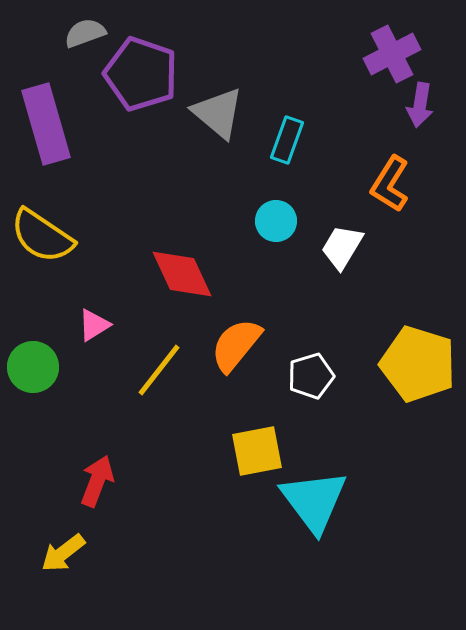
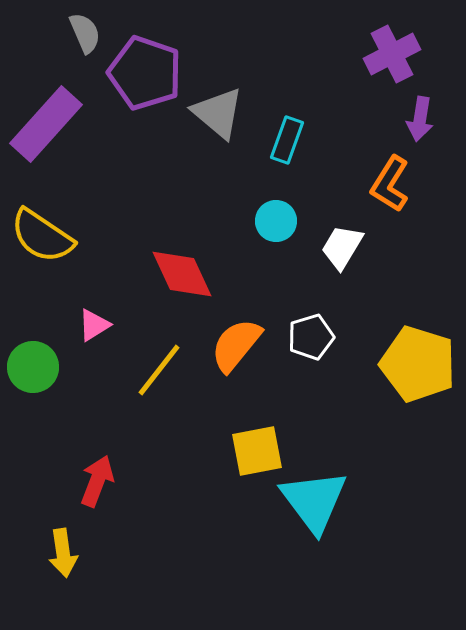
gray semicircle: rotated 87 degrees clockwise
purple pentagon: moved 4 px right, 1 px up
purple arrow: moved 14 px down
purple rectangle: rotated 58 degrees clockwise
white pentagon: moved 39 px up
yellow arrow: rotated 60 degrees counterclockwise
